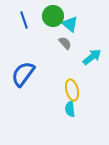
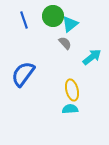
cyan triangle: rotated 42 degrees clockwise
cyan semicircle: rotated 91 degrees clockwise
